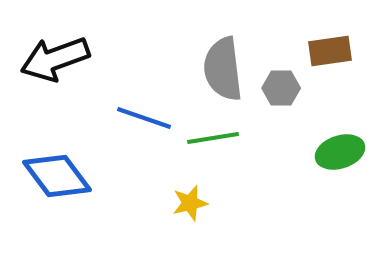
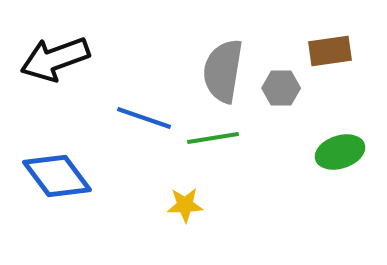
gray semicircle: moved 2 px down; rotated 16 degrees clockwise
yellow star: moved 5 px left, 2 px down; rotated 12 degrees clockwise
